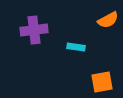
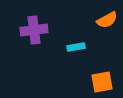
orange semicircle: moved 1 px left
cyan rectangle: rotated 18 degrees counterclockwise
